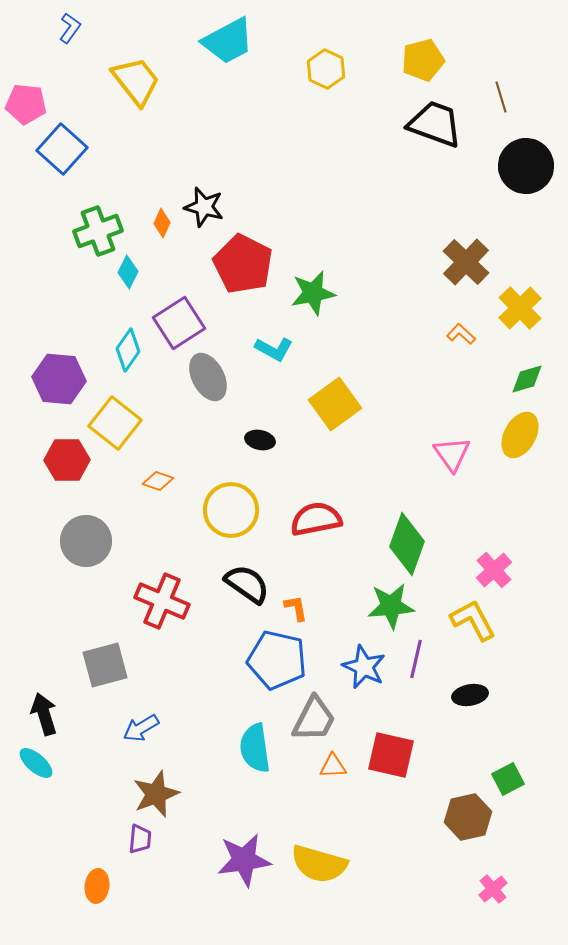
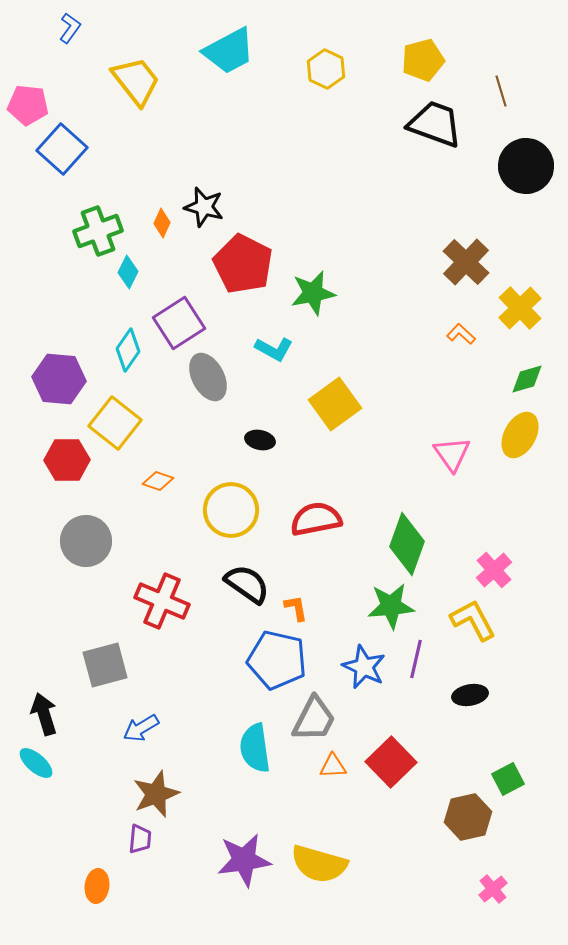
cyan trapezoid at (228, 41): moved 1 px right, 10 px down
brown line at (501, 97): moved 6 px up
pink pentagon at (26, 104): moved 2 px right, 1 px down
red square at (391, 755): moved 7 px down; rotated 33 degrees clockwise
